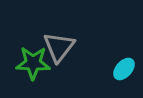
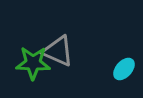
gray triangle: moved 1 px left, 4 px down; rotated 44 degrees counterclockwise
